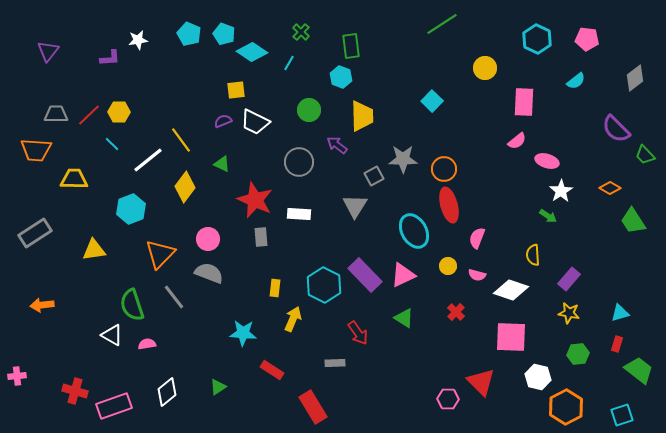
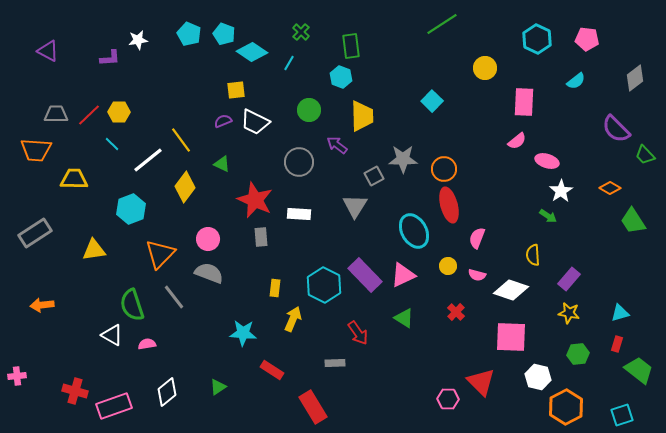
purple triangle at (48, 51): rotated 40 degrees counterclockwise
